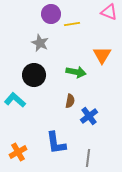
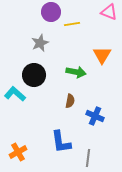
purple circle: moved 2 px up
gray star: rotated 24 degrees clockwise
cyan L-shape: moved 6 px up
blue cross: moved 6 px right; rotated 30 degrees counterclockwise
blue L-shape: moved 5 px right, 1 px up
